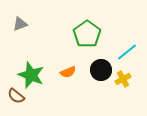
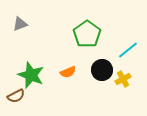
cyan line: moved 1 px right, 2 px up
black circle: moved 1 px right
brown semicircle: rotated 66 degrees counterclockwise
